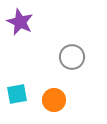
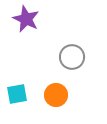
purple star: moved 6 px right, 3 px up
orange circle: moved 2 px right, 5 px up
